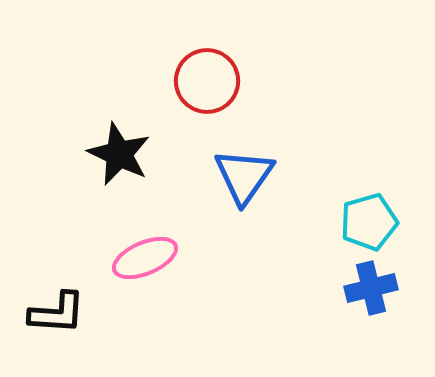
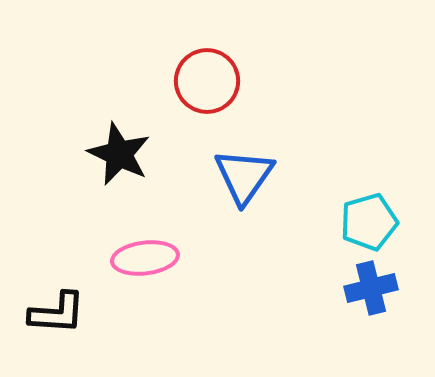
pink ellipse: rotated 16 degrees clockwise
